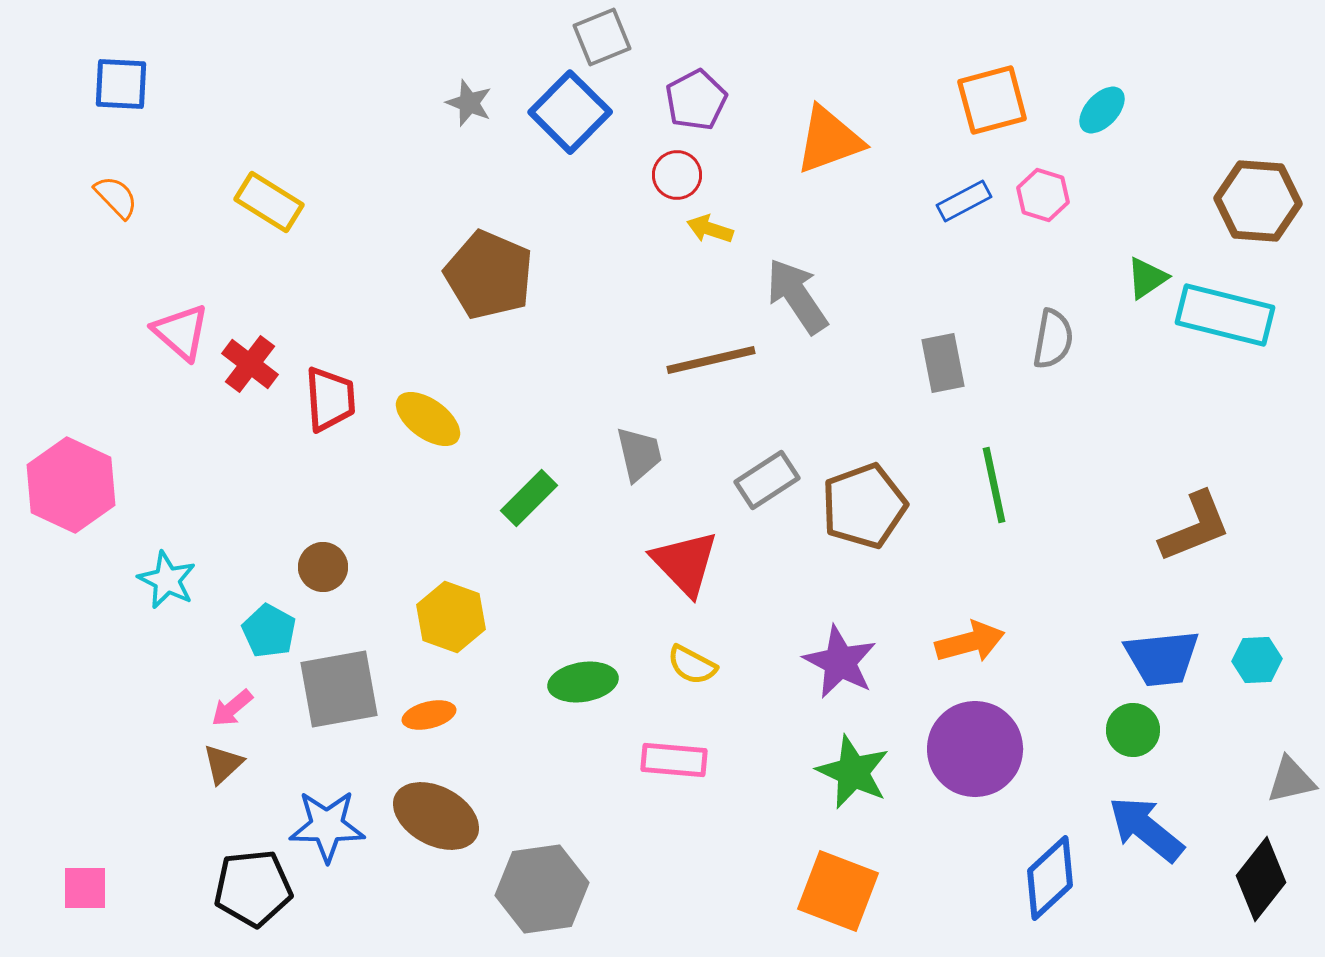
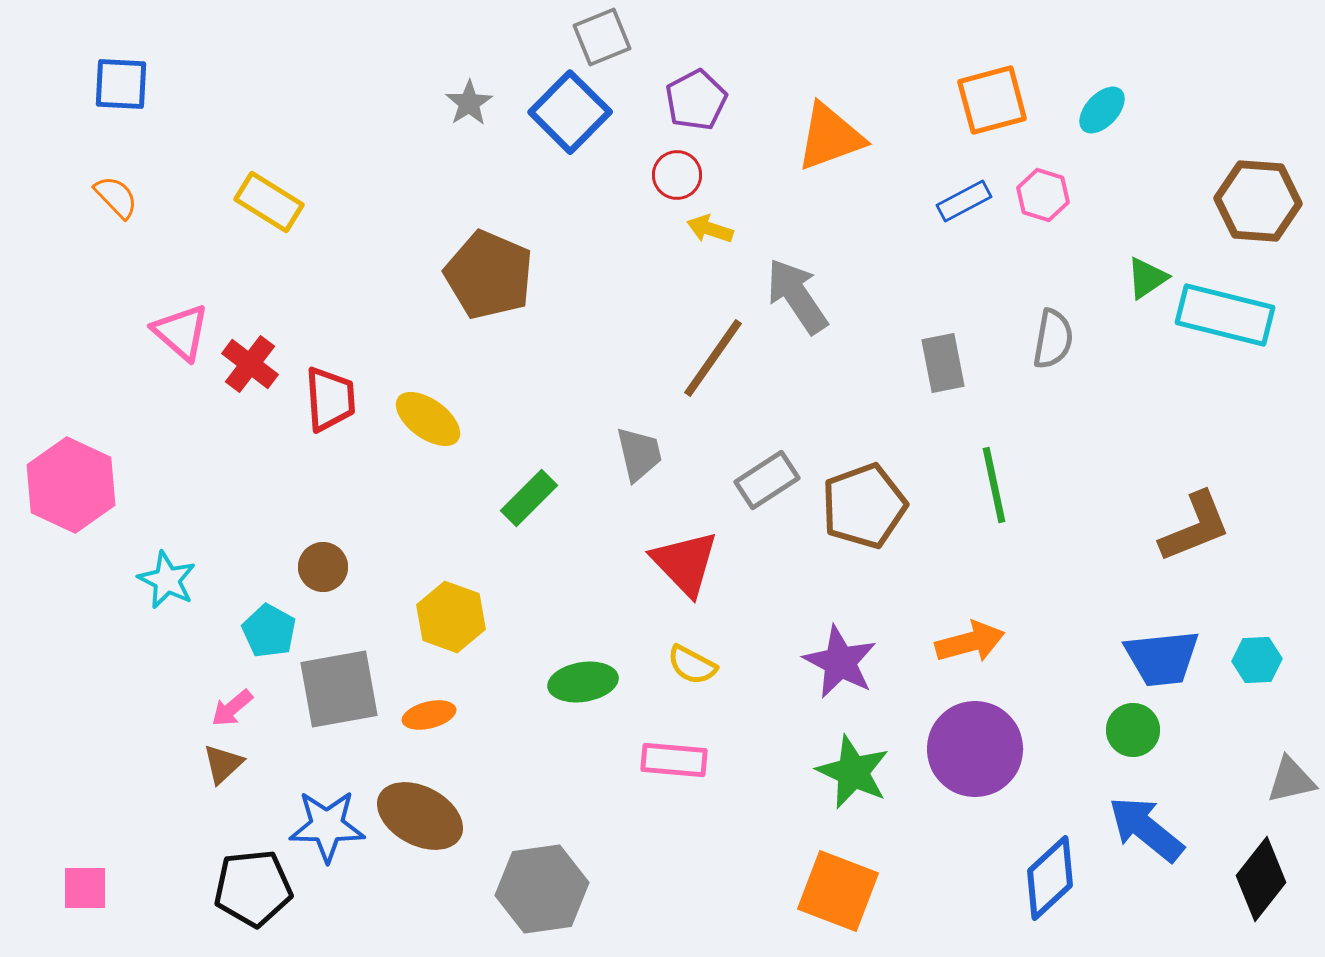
gray star at (469, 103): rotated 18 degrees clockwise
orange triangle at (829, 140): moved 1 px right, 3 px up
brown line at (711, 360): moved 2 px right, 2 px up; rotated 42 degrees counterclockwise
brown ellipse at (436, 816): moved 16 px left
